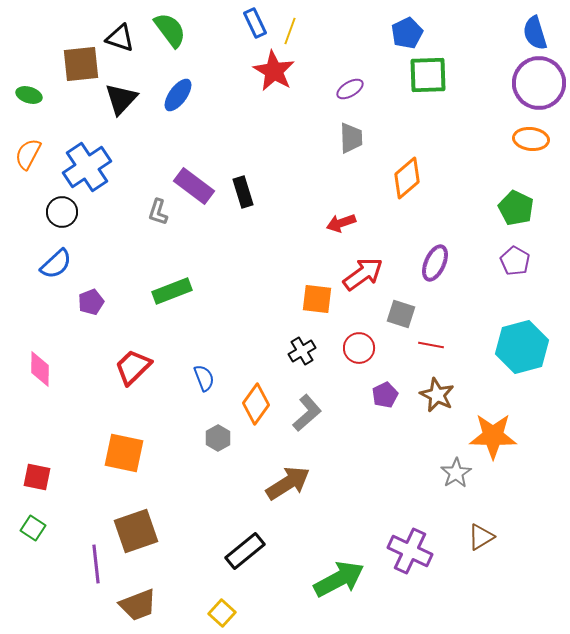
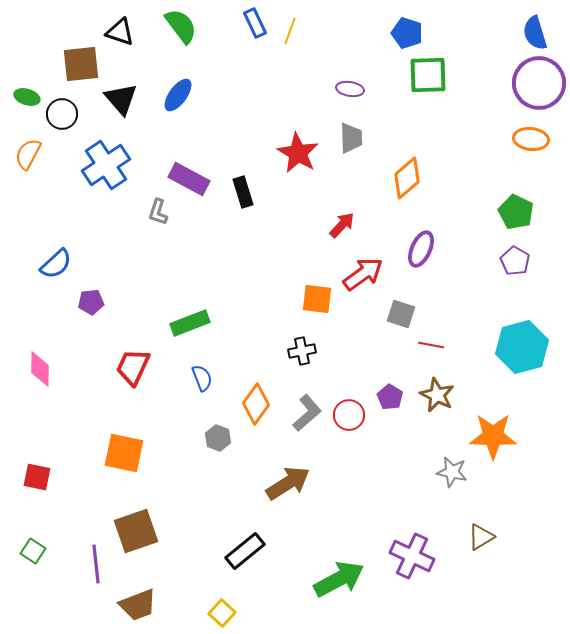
green semicircle at (170, 30): moved 11 px right, 4 px up
blue pentagon at (407, 33): rotated 28 degrees counterclockwise
black triangle at (120, 38): moved 6 px up
red star at (274, 71): moved 24 px right, 82 px down
purple ellipse at (350, 89): rotated 40 degrees clockwise
green ellipse at (29, 95): moved 2 px left, 2 px down
black triangle at (121, 99): rotated 24 degrees counterclockwise
blue cross at (87, 167): moved 19 px right, 2 px up
purple rectangle at (194, 186): moved 5 px left, 7 px up; rotated 9 degrees counterclockwise
green pentagon at (516, 208): moved 4 px down
black circle at (62, 212): moved 98 px up
red arrow at (341, 223): moved 1 px right, 2 px down; rotated 152 degrees clockwise
purple ellipse at (435, 263): moved 14 px left, 14 px up
green rectangle at (172, 291): moved 18 px right, 32 px down
purple pentagon at (91, 302): rotated 15 degrees clockwise
red circle at (359, 348): moved 10 px left, 67 px down
black cross at (302, 351): rotated 20 degrees clockwise
red trapezoid at (133, 367): rotated 21 degrees counterclockwise
blue semicircle at (204, 378): moved 2 px left
purple pentagon at (385, 395): moved 5 px right, 2 px down; rotated 15 degrees counterclockwise
gray hexagon at (218, 438): rotated 10 degrees counterclockwise
gray star at (456, 473): moved 4 px left, 1 px up; rotated 28 degrees counterclockwise
green square at (33, 528): moved 23 px down
purple cross at (410, 551): moved 2 px right, 5 px down
